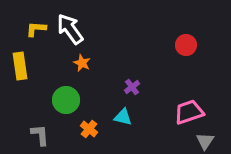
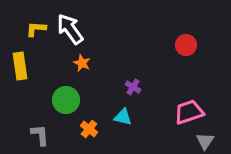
purple cross: moved 1 px right; rotated 21 degrees counterclockwise
